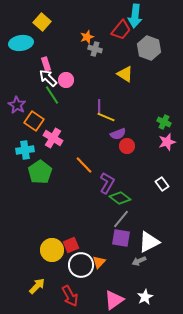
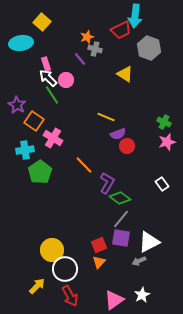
red trapezoid: rotated 25 degrees clockwise
purple line: moved 19 px left, 47 px up; rotated 40 degrees counterclockwise
red square: moved 28 px right
white circle: moved 16 px left, 4 px down
white star: moved 3 px left, 2 px up
